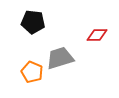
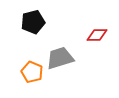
black pentagon: rotated 20 degrees counterclockwise
